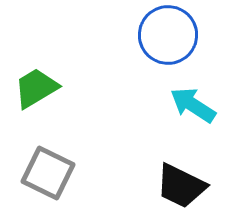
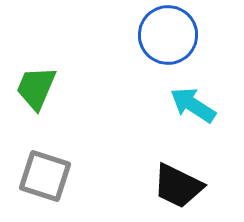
green trapezoid: rotated 36 degrees counterclockwise
gray square: moved 3 px left, 3 px down; rotated 8 degrees counterclockwise
black trapezoid: moved 3 px left
